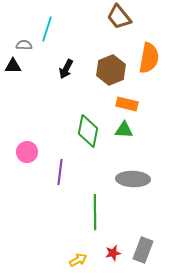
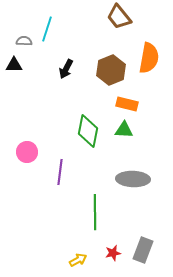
gray semicircle: moved 4 px up
black triangle: moved 1 px right, 1 px up
